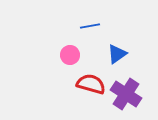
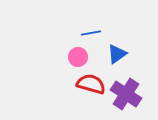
blue line: moved 1 px right, 7 px down
pink circle: moved 8 px right, 2 px down
